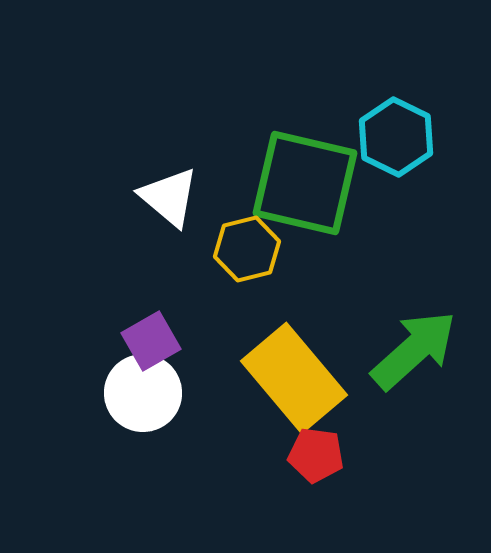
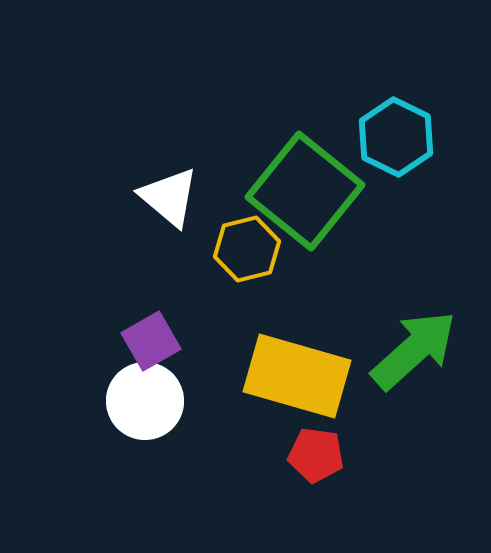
green square: moved 8 px down; rotated 26 degrees clockwise
yellow rectangle: moved 3 px right, 2 px up; rotated 34 degrees counterclockwise
white circle: moved 2 px right, 8 px down
